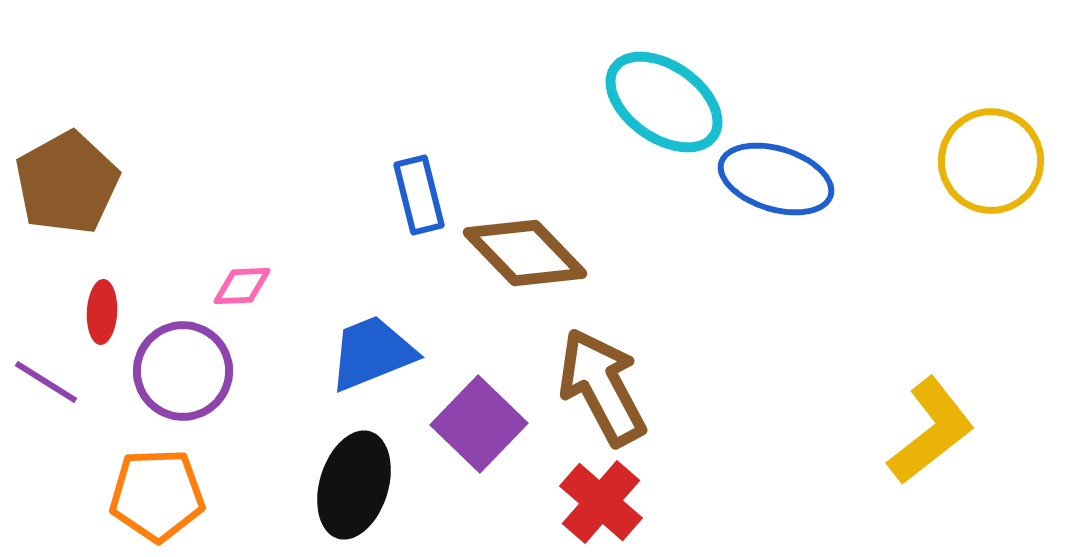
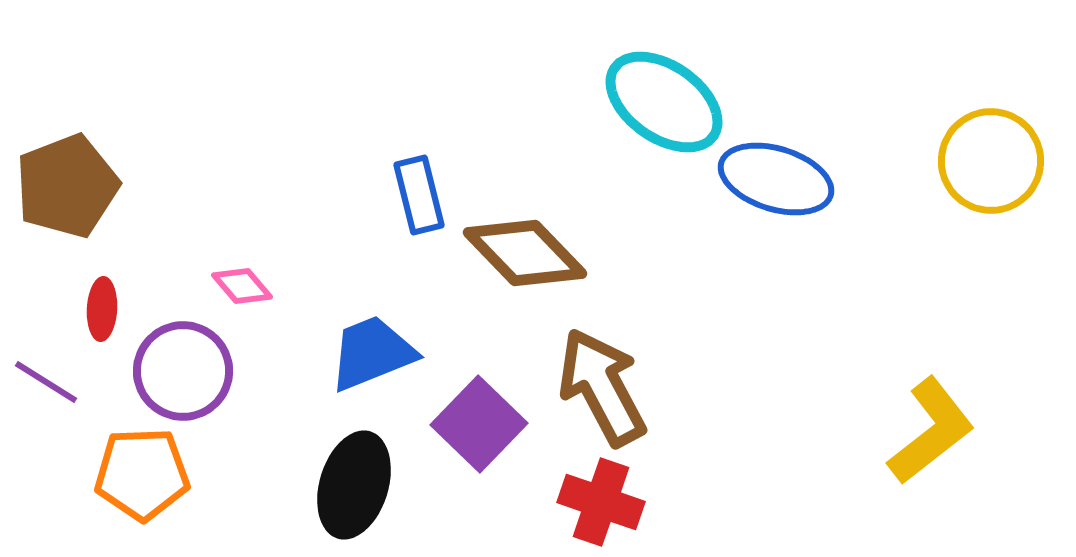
brown pentagon: moved 3 px down; rotated 8 degrees clockwise
pink diamond: rotated 52 degrees clockwise
red ellipse: moved 3 px up
orange pentagon: moved 15 px left, 21 px up
red cross: rotated 22 degrees counterclockwise
